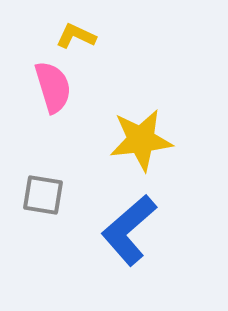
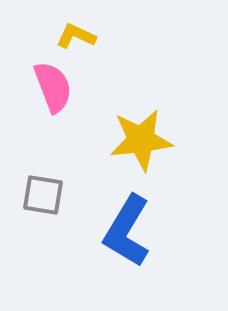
pink semicircle: rotated 4 degrees counterclockwise
blue L-shape: moved 2 px left, 1 px down; rotated 18 degrees counterclockwise
